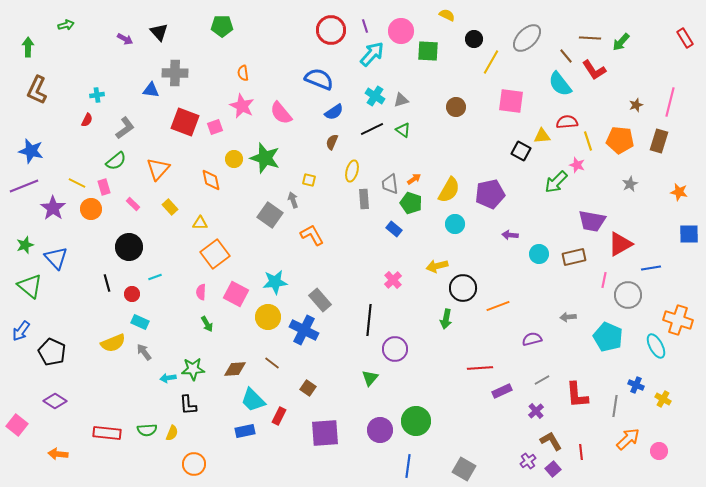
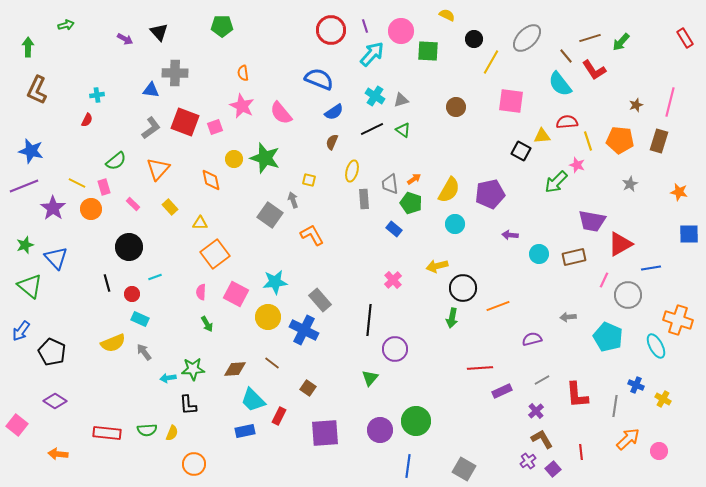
brown line at (590, 38): rotated 20 degrees counterclockwise
gray L-shape at (125, 128): moved 26 px right
pink line at (604, 280): rotated 14 degrees clockwise
green arrow at (446, 319): moved 6 px right, 1 px up
cyan rectangle at (140, 322): moved 3 px up
brown L-shape at (551, 441): moved 9 px left, 2 px up
